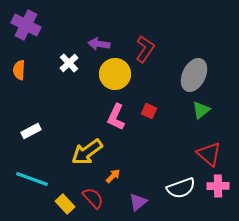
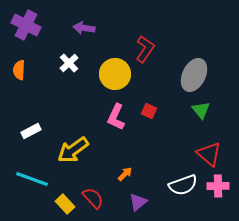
purple arrow: moved 15 px left, 16 px up
green triangle: rotated 30 degrees counterclockwise
yellow arrow: moved 14 px left, 2 px up
orange arrow: moved 12 px right, 2 px up
white semicircle: moved 2 px right, 3 px up
